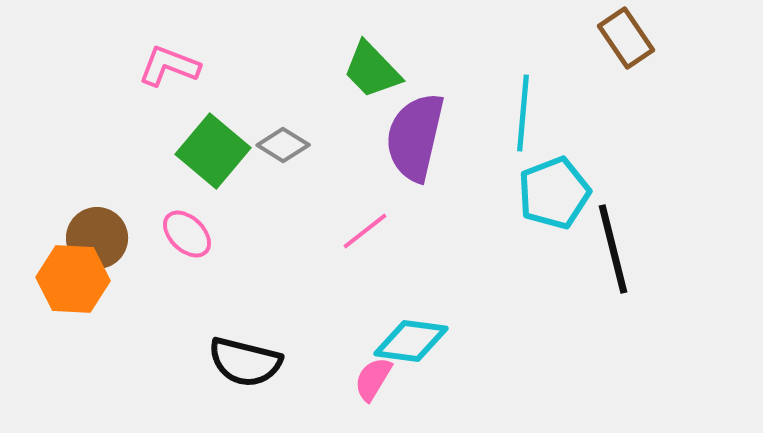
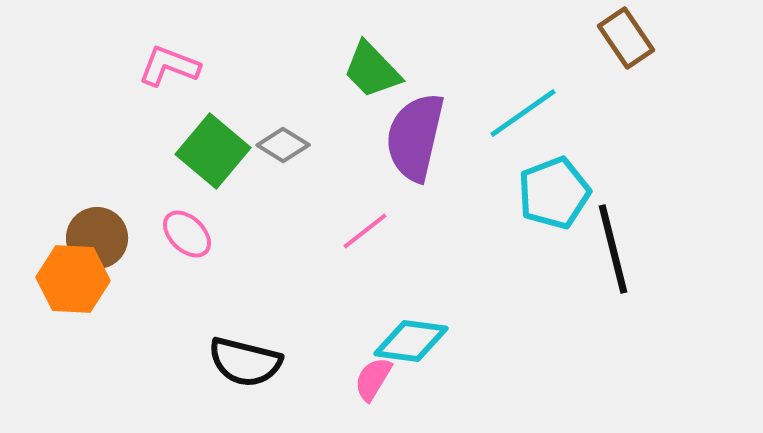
cyan line: rotated 50 degrees clockwise
